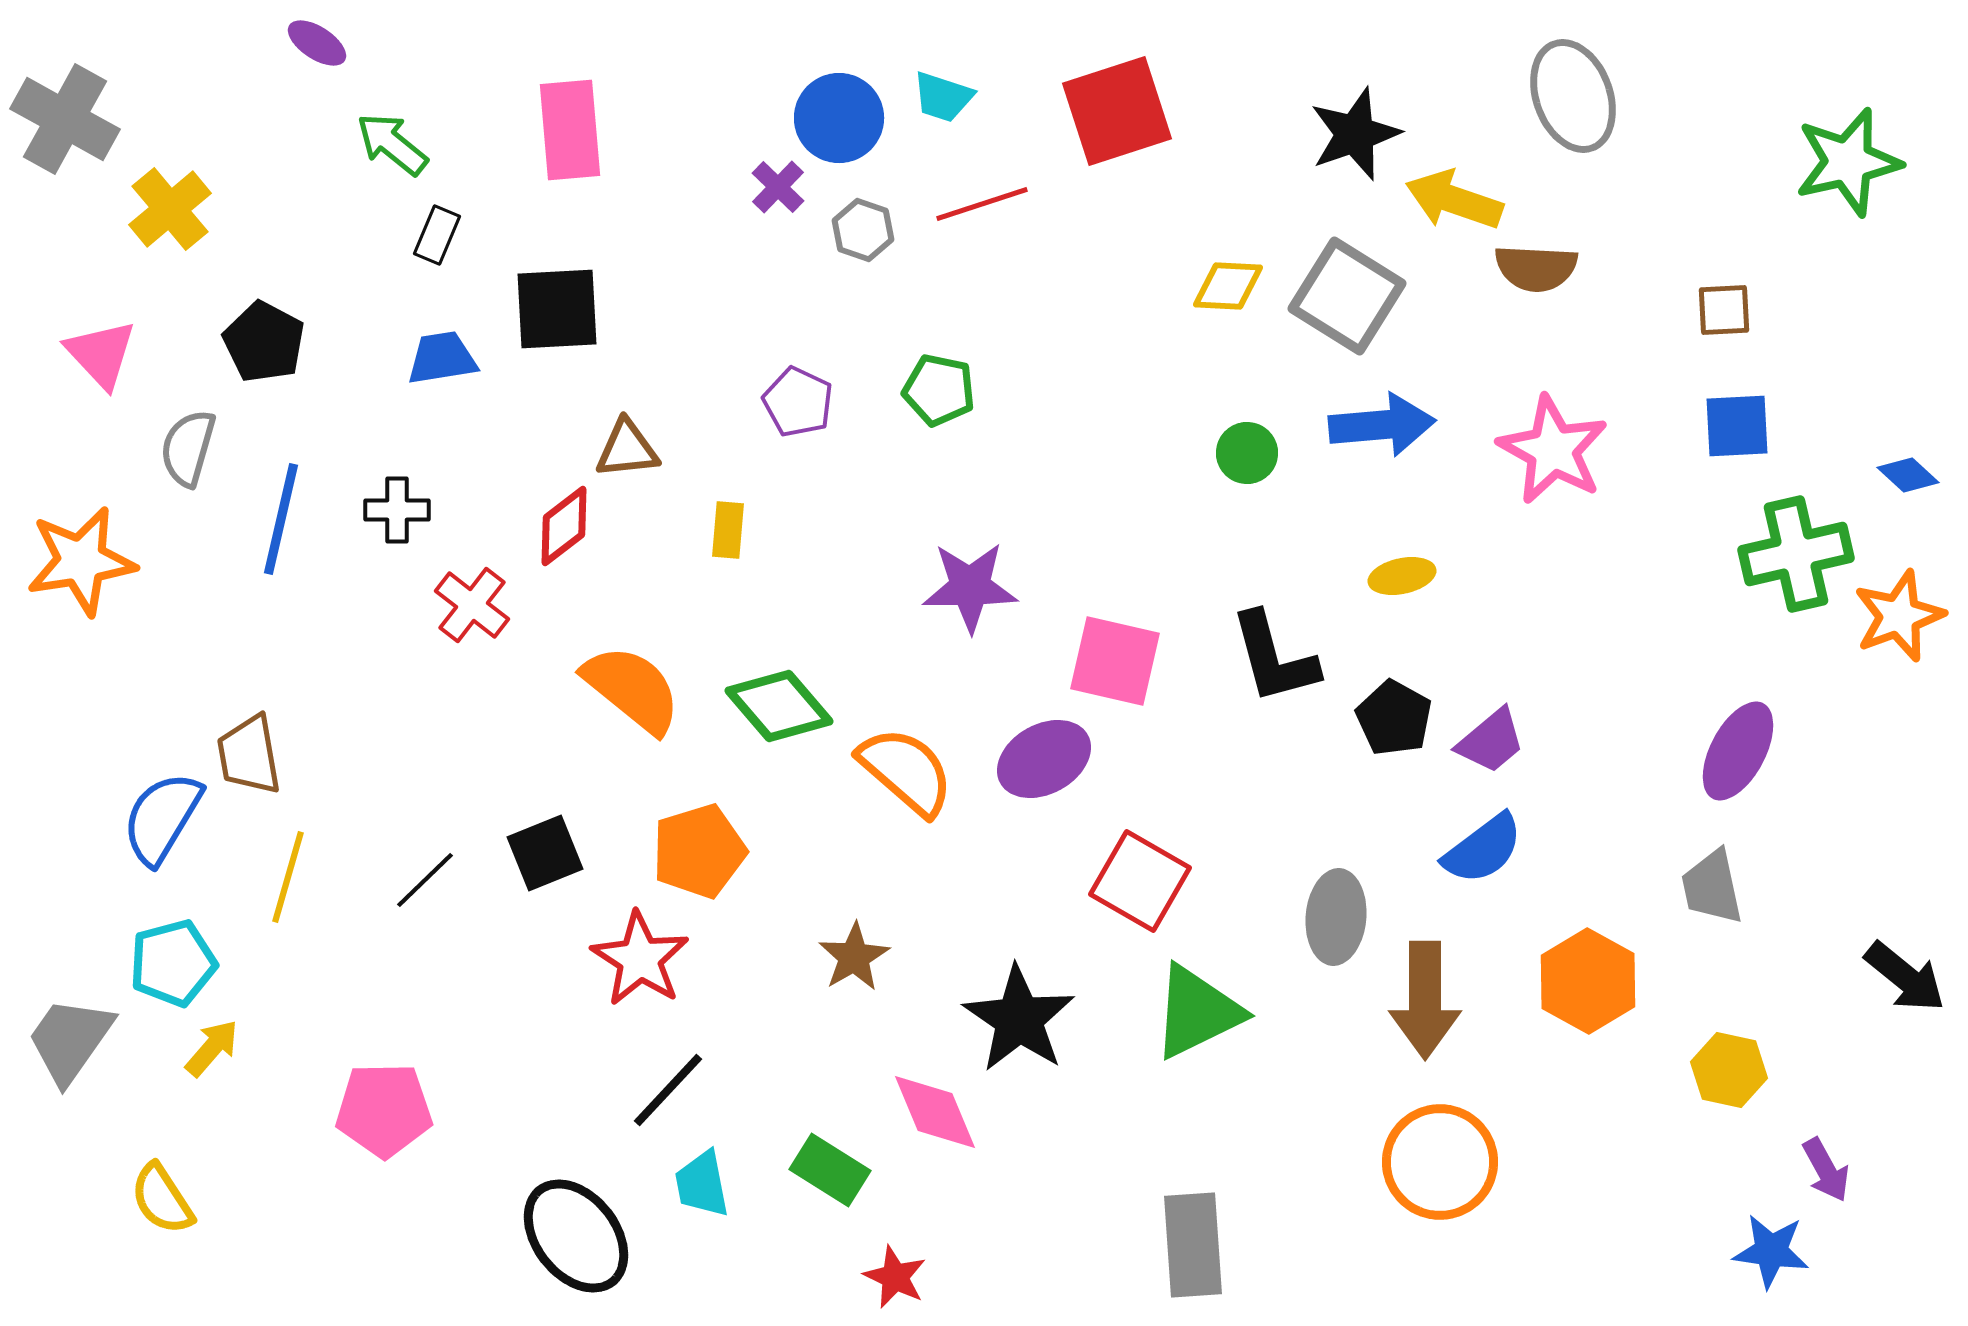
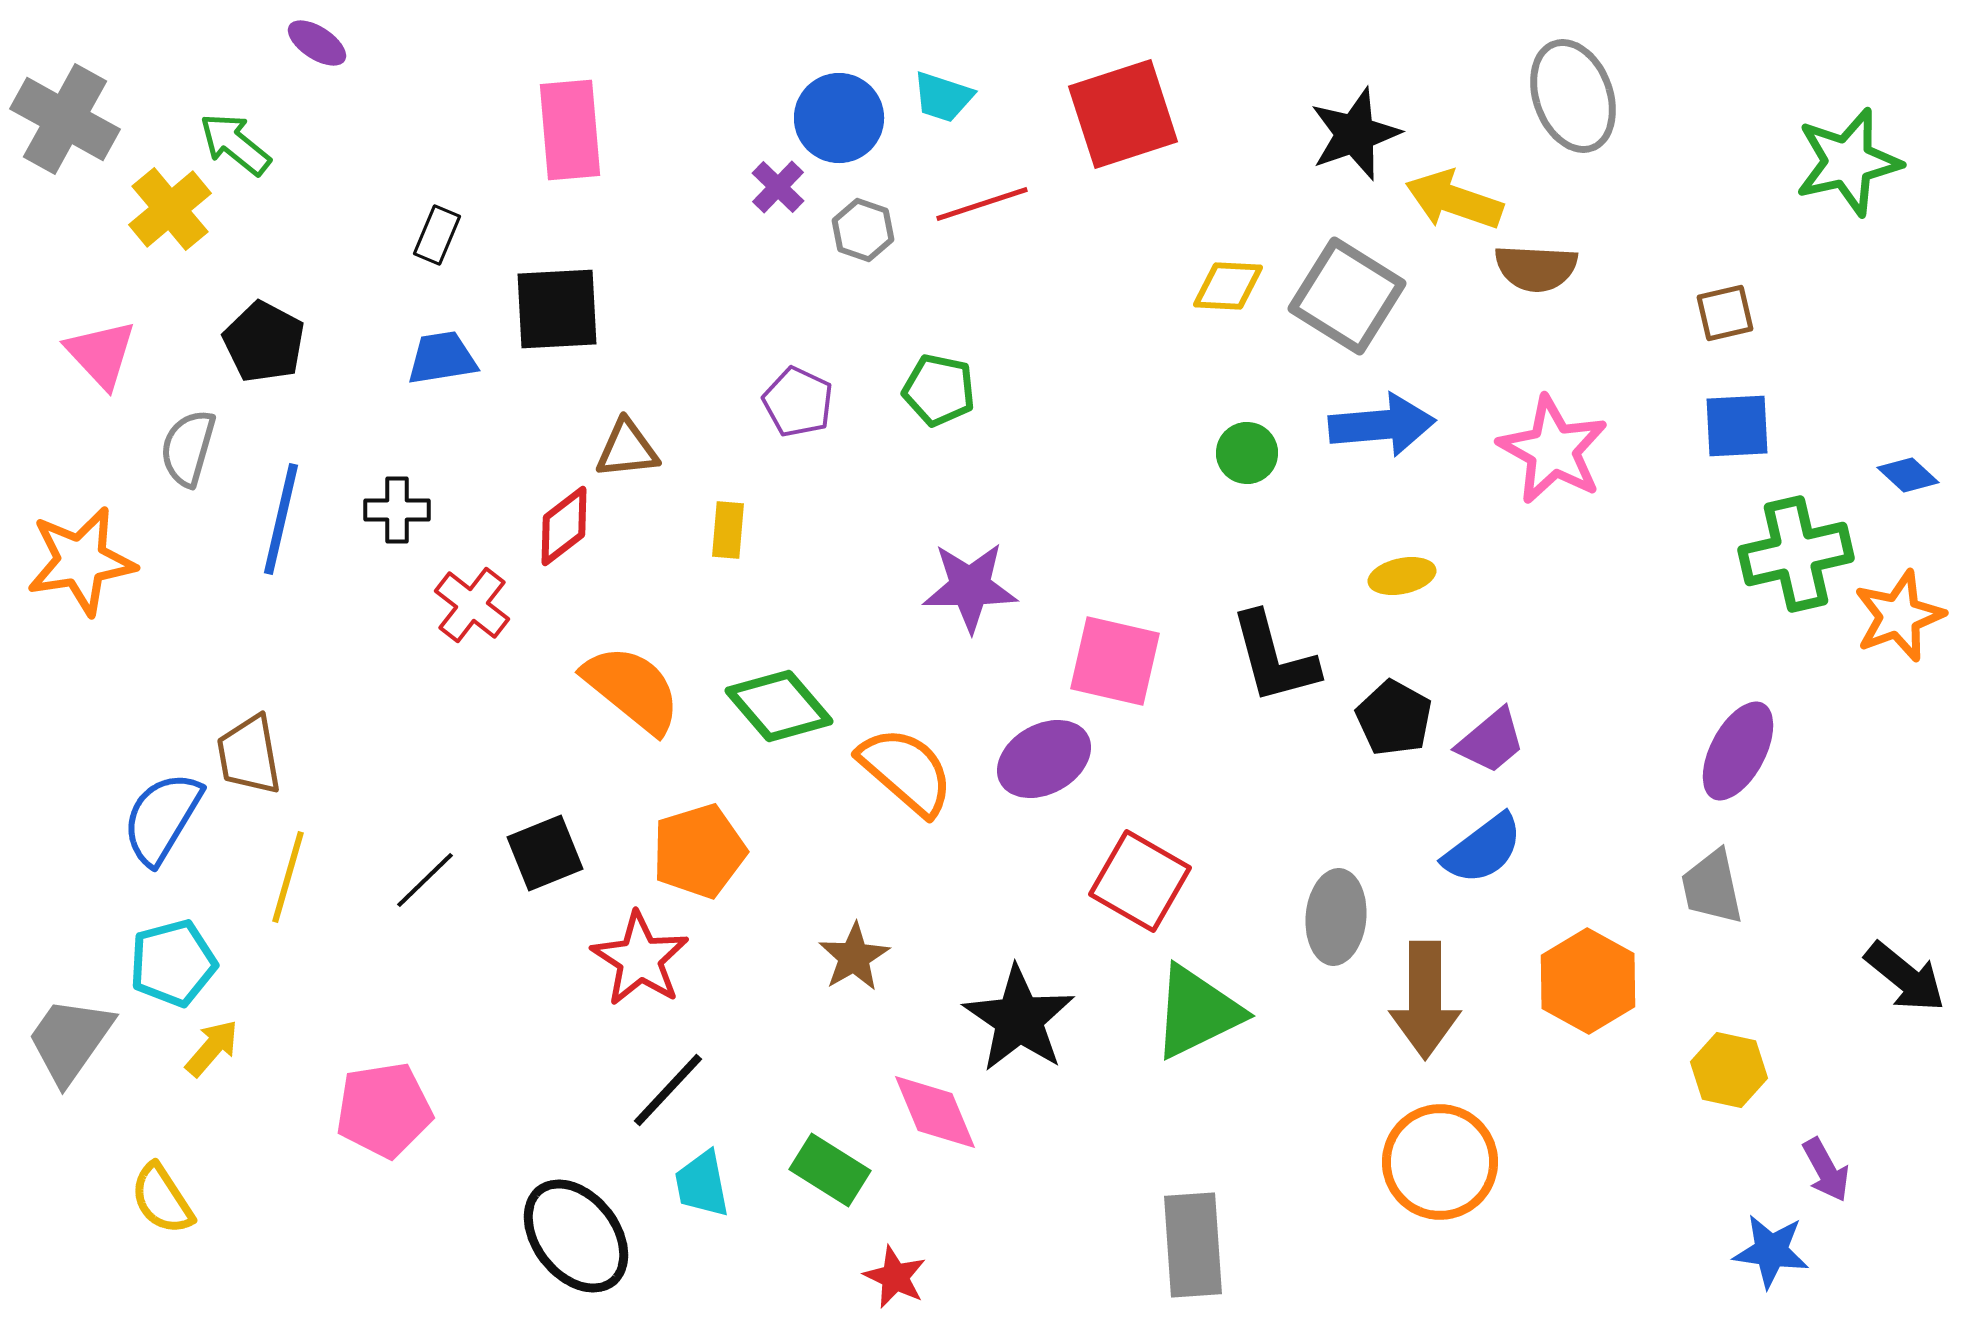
red square at (1117, 111): moved 6 px right, 3 px down
green arrow at (392, 144): moved 157 px left
brown square at (1724, 310): moved 1 px right, 3 px down; rotated 10 degrees counterclockwise
pink pentagon at (384, 1110): rotated 8 degrees counterclockwise
